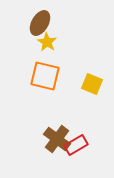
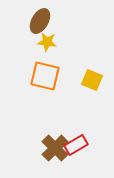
brown ellipse: moved 2 px up
yellow star: rotated 24 degrees counterclockwise
yellow square: moved 4 px up
brown cross: moved 2 px left, 9 px down; rotated 8 degrees clockwise
